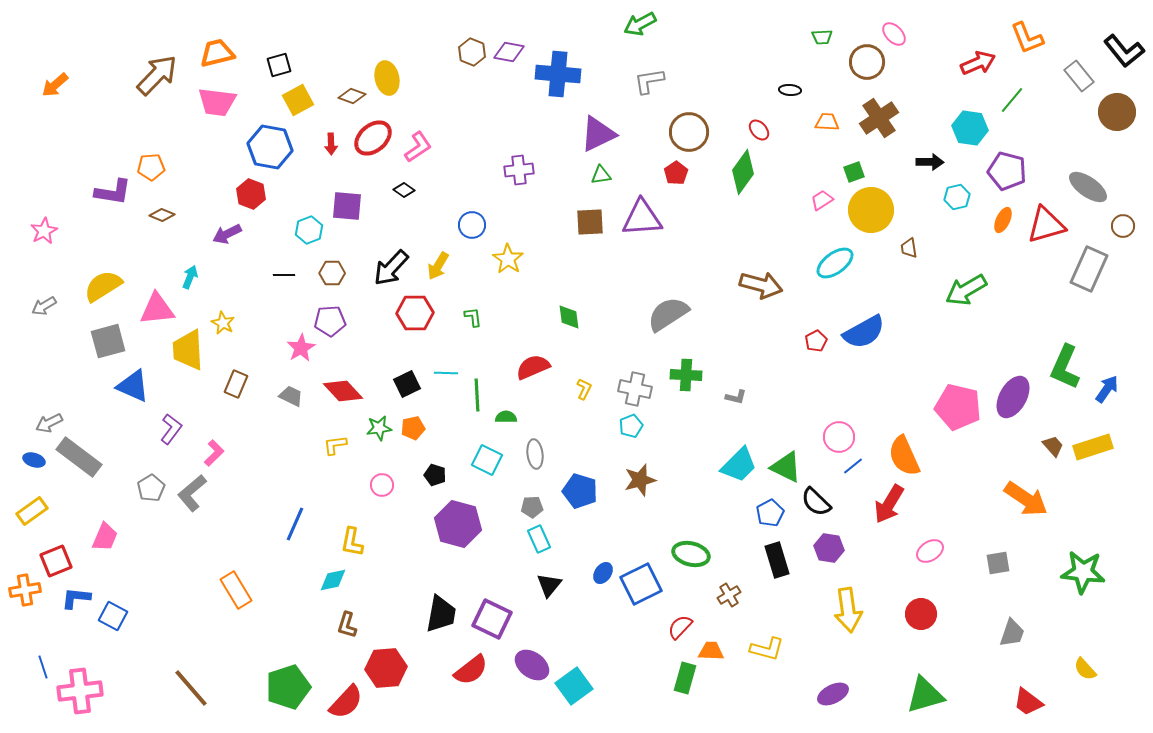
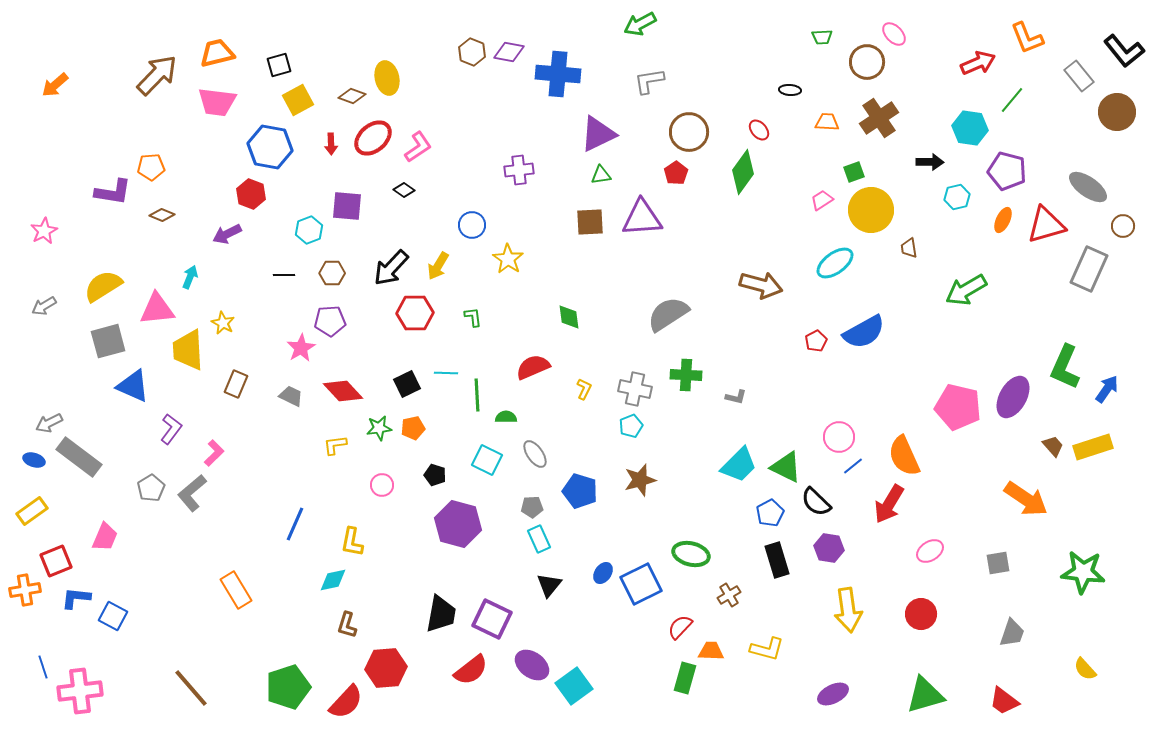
gray ellipse at (535, 454): rotated 28 degrees counterclockwise
red trapezoid at (1028, 702): moved 24 px left, 1 px up
